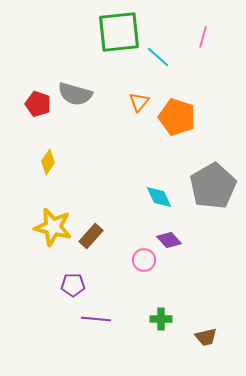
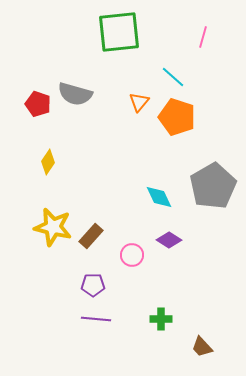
cyan line: moved 15 px right, 20 px down
purple diamond: rotated 15 degrees counterclockwise
pink circle: moved 12 px left, 5 px up
purple pentagon: moved 20 px right
brown trapezoid: moved 4 px left, 10 px down; rotated 60 degrees clockwise
